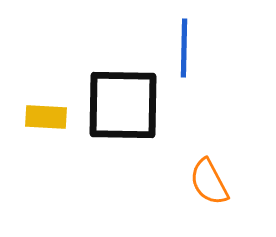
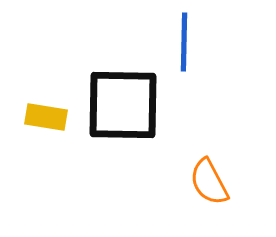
blue line: moved 6 px up
yellow rectangle: rotated 6 degrees clockwise
